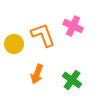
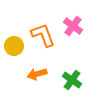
pink cross: rotated 12 degrees clockwise
yellow circle: moved 2 px down
orange arrow: rotated 54 degrees clockwise
